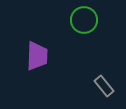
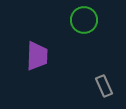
gray rectangle: rotated 15 degrees clockwise
